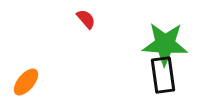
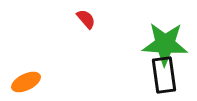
black rectangle: moved 1 px right
orange ellipse: rotated 24 degrees clockwise
